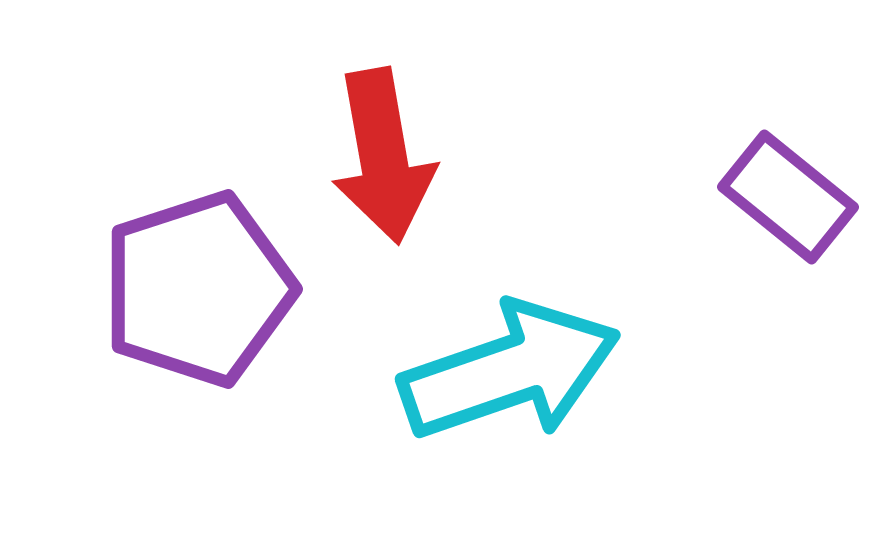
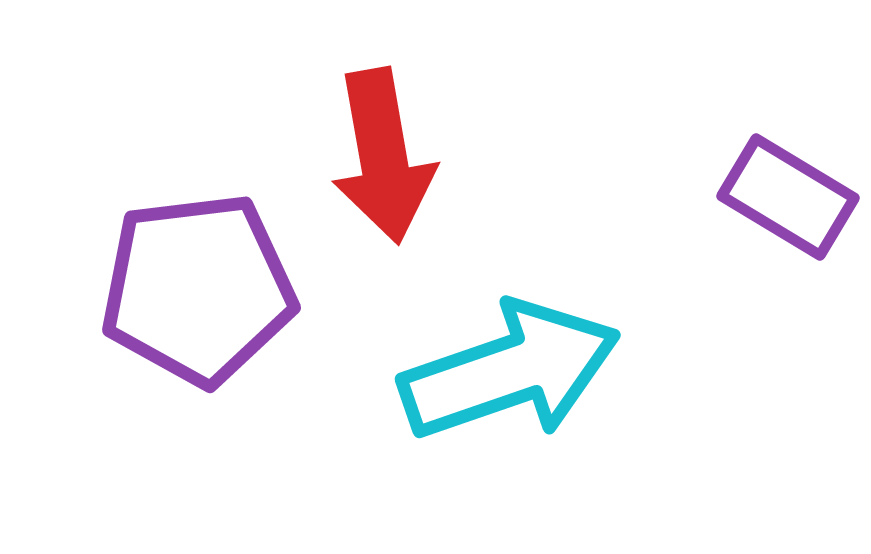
purple rectangle: rotated 8 degrees counterclockwise
purple pentagon: rotated 11 degrees clockwise
